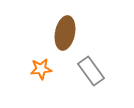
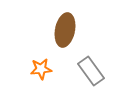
brown ellipse: moved 3 px up
